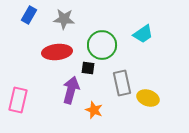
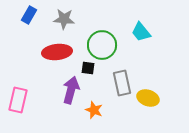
cyan trapezoid: moved 2 px left, 2 px up; rotated 85 degrees clockwise
